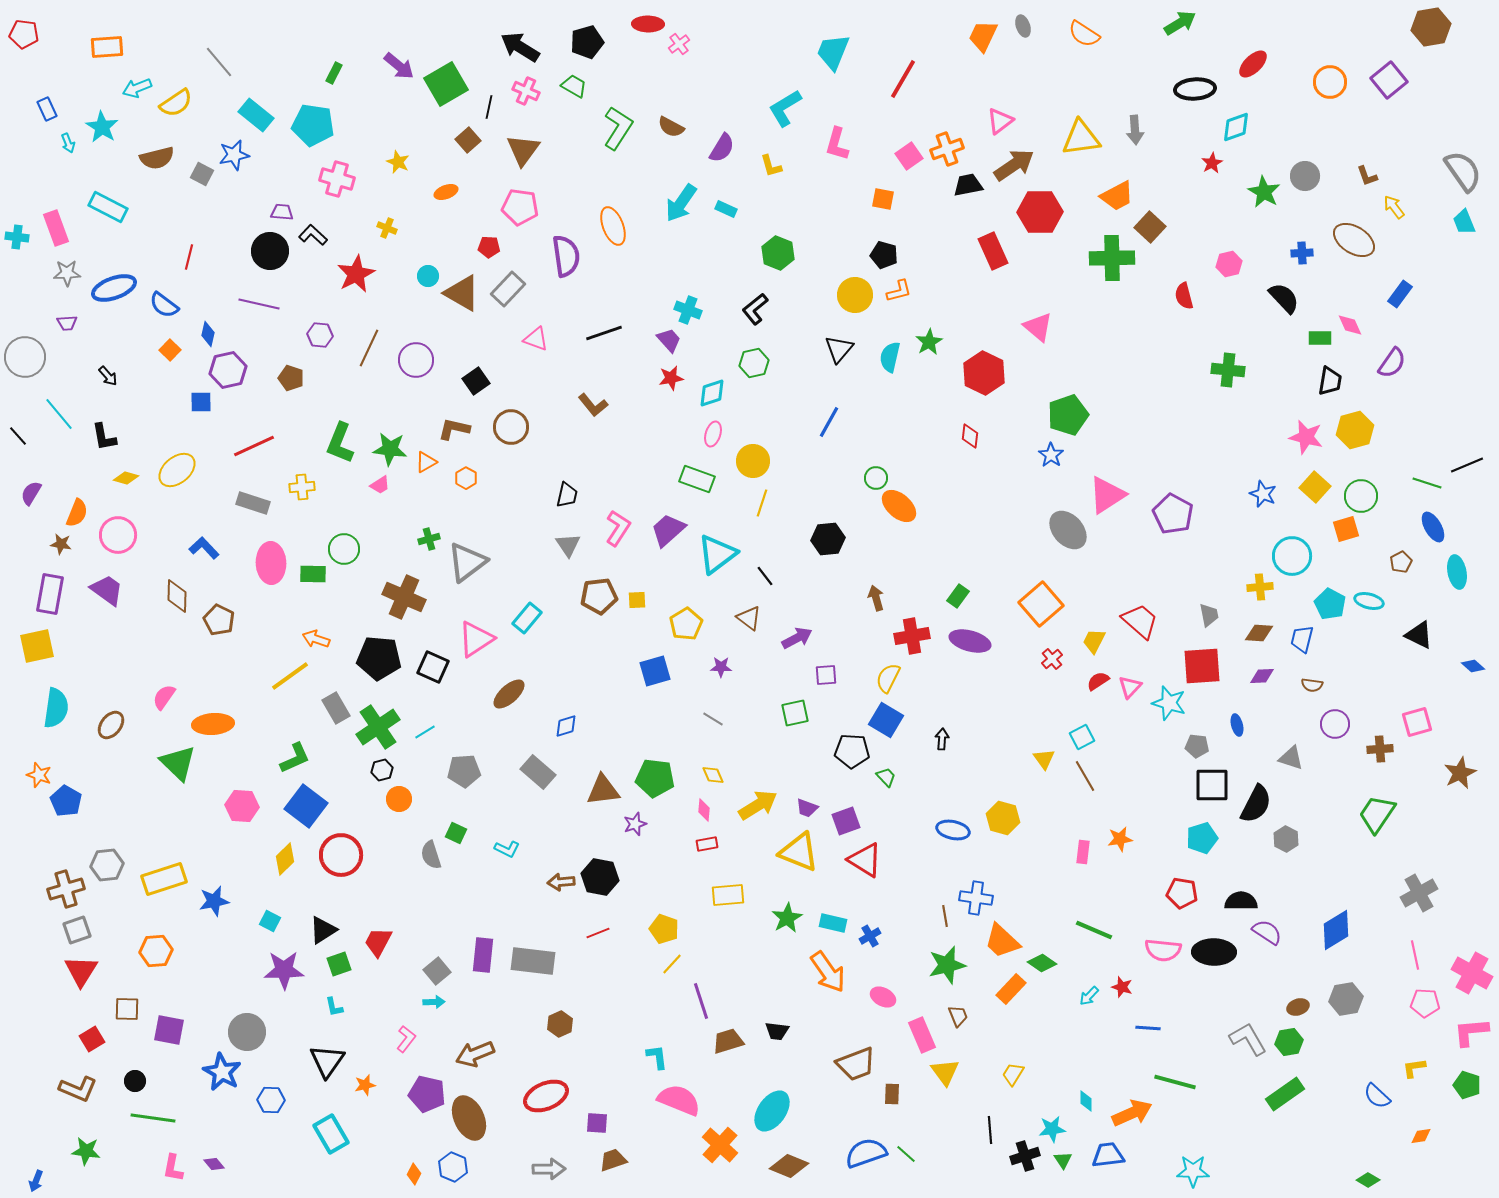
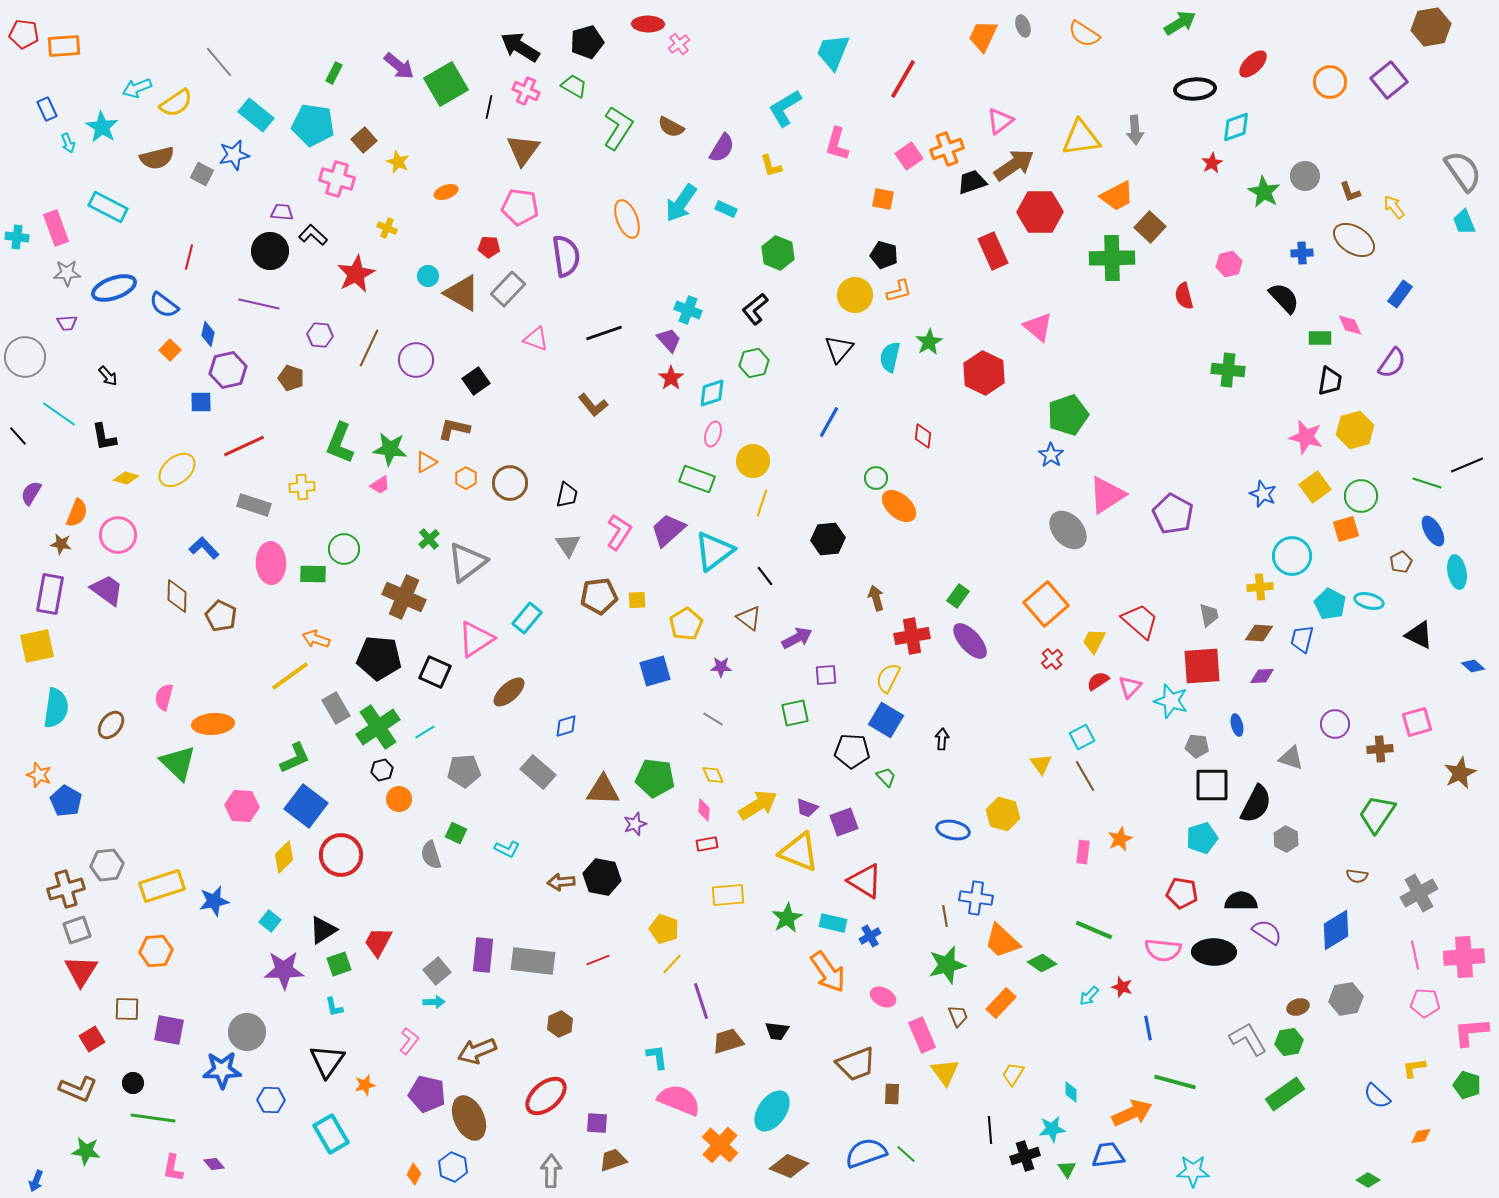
orange rectangle at (107, 47): moved 43 px left, 1 px up
brown square at (468, 140): moved 104 px left
brown L-shape at (1367, 176): moved 17 px left, 16 px down
black trapezoid at (968, 185): moved 4 px right, 3 px up; rotated 8 degrees counterclockwise
orange ellipse at (613, 226): moved 14 px right, 7 px up
red star at (671, 378): rotated 25 degrees counterclockwise
cyan line at (59, 414): rotated 15 degrees counterclockwise
brown circle at (511, 427): moved 1 px left, 56 px down
red diamond at (970, 436): moved 47 px left
red line at (254, 446): moved 10 px left
yellow square at (1315, 487): rotated 12 degrees clockwise
gray rectangle at (253, 503): moved 1 px right, 2 px down
blue ellipse at (1433, 527): moved 4 px down
pink L-shape at (618, 528): moved 1 px right, 4 px down
green cross at (429, 539): rotated 25 degrees counterclockwise
cyan triangle at (717, 554): moved 3 px left, 3 px up
orange square at (1041, 604): moved 5 px right
brown pentagon at (219, 620): moved 2 px right, 4 px up
purple ellipse at (970, 641): rotated 33 degrees clockwise
black square at (433, 667): moved 2 px right, 5 px down
brown semicircle at (1312, 685): moved 45 px right, 191 px down
brown ellipse at (509, 694): moved 2 px up
pink semicircle at (164, 697): rotated 20 degrees counterclockwise
cyan star at (1169, 703): moved 2 px right, 2 px up
yellow triangle at (1044, 759): moved 3 px left, 5 px down
brown triangle at (603, 790): rotated 9 degrees clockwise
yellow hexagon at (1003, 818): moved 4 px up
purple square at (846, 821): moved 2 px left, 1 px down
orange star at (1120, 839): rotated 15 degrees counterclockwise
yellow diamond at (285, 859): moved 1 px left, 2 px up
red triangle at (865, 860): moved 21 px down
black hexagon at (600, 877): moved 2 px right
yellow rectangle at (164, 879): moved 2 px left, 7 px down
cyan square at (270, 921): rotated 10 degrees clockwise
red line at (598, 933): moved 27 px down
pink cross at (1472, 973): moved 8 px left, 16 px up; rotated 33 degrees counterclockwise
orange rectangle at (1011, 989): moved 10 px left, 14 px down
blue line at (1148, 1028): rotated 75 degrees clockwise
pink L-shape at (406, 1039): moved 3 px right, 2 px down
brown arrow at (475, 1054): moved 2 px right, 3 px up
blue star at (222, 1072): moved 2 px up; rotated 30 degrees counterclockwise
black circle at (135, 1081): moved 2 px left, 2 px down
red ellipse at (546, 1096): rotated 18 degrees counterclockwise
cyan diamond at (1086, 1101): moved 15 px left, 9 px up
green triangle at (1063, 1160): moved 4 px right, 9 px down
gray arrow at (549, 1169): moved 2 px right, 2 px down; rotated 88 degrees counterclockwise
